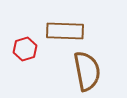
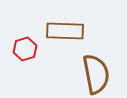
brown semicircle: moved 9 px right, 3 px down
